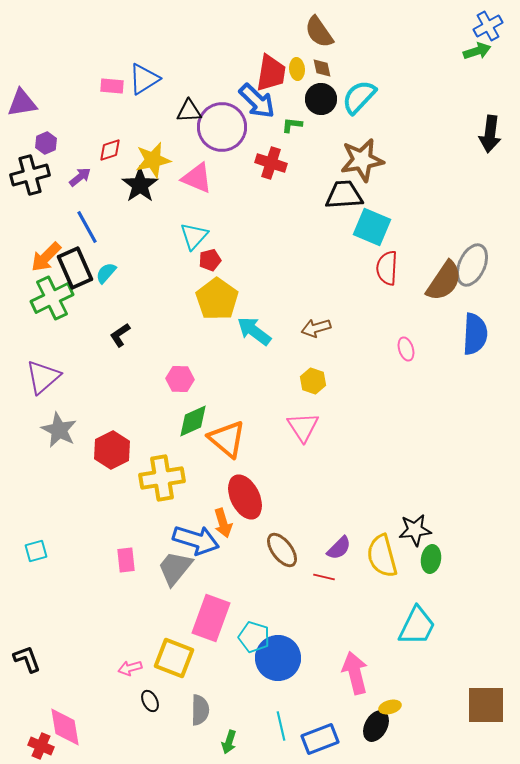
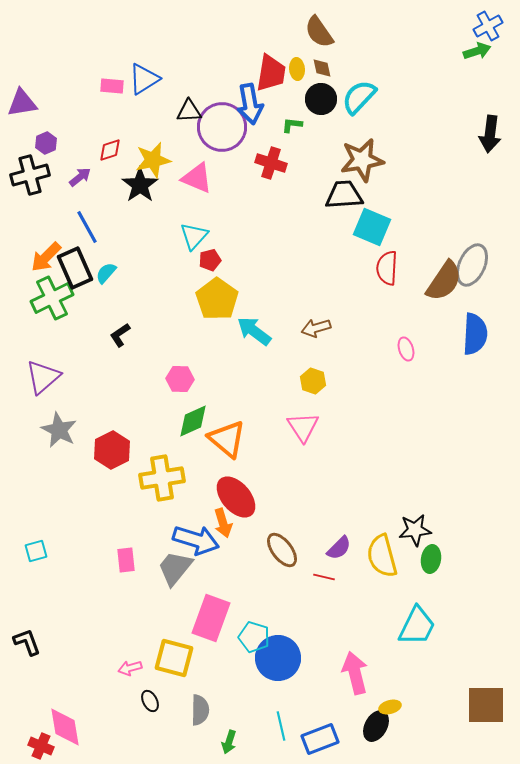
blue arrow at (257, 101): moved 7 px left, 3 px down; rotated 36 degrees clockwise
red ellipse at (245, 497): moved 9 px left; rotated 15 degrees counterclockwise
yellow square at (174, 658): rotated 6 degrees counterclockwise
black L-shape at (27, 659): moved 17 px up
